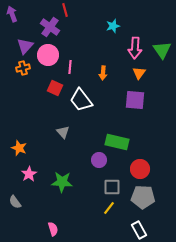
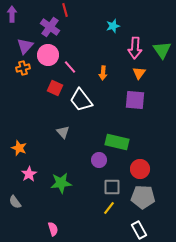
purple arrow: rotated 21 degrees clockwise
pink line: rotated 48 degrees counterclockwise
green star: moved 1 px left, 1 px down; rotated 10 degrees counterclockwise
